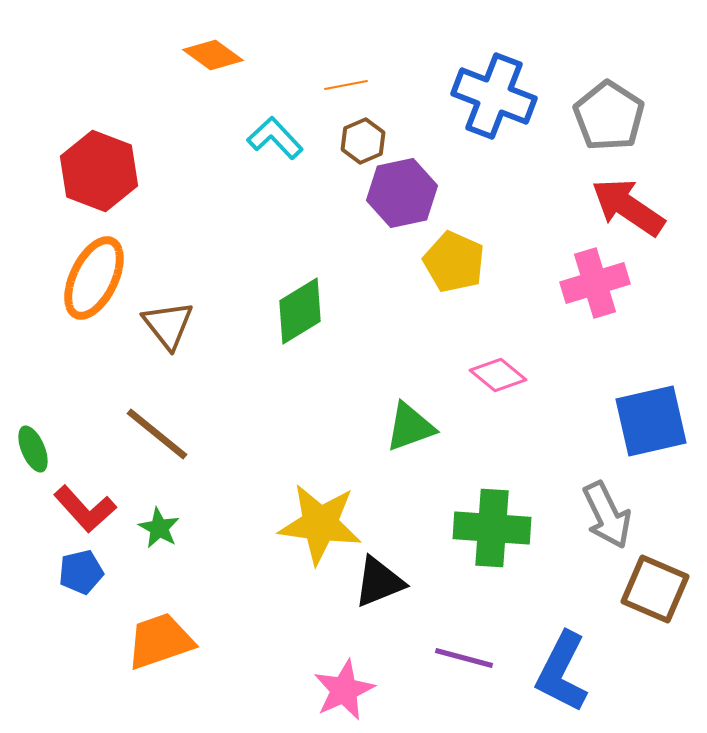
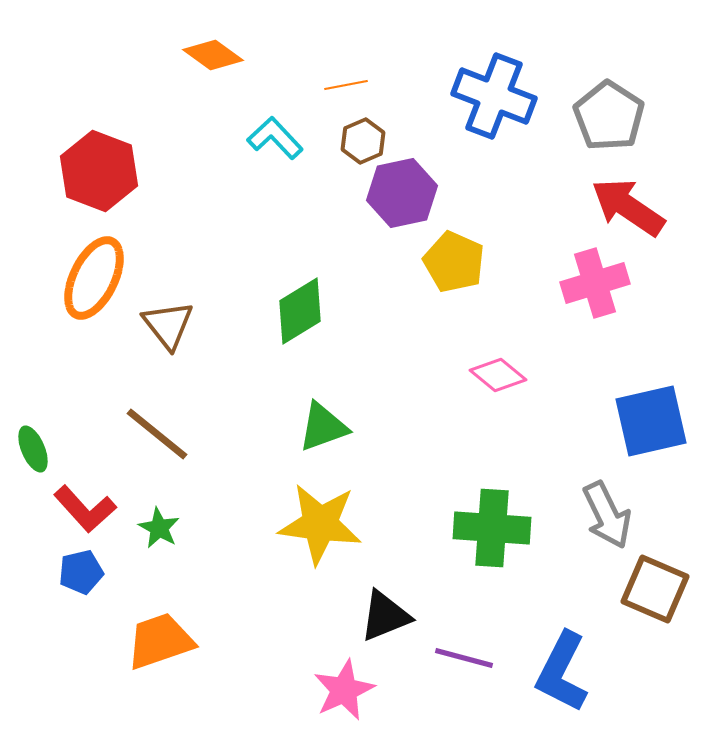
green triangle: moved 87 px left
black triangle: moved 6 px right, 34 px down
